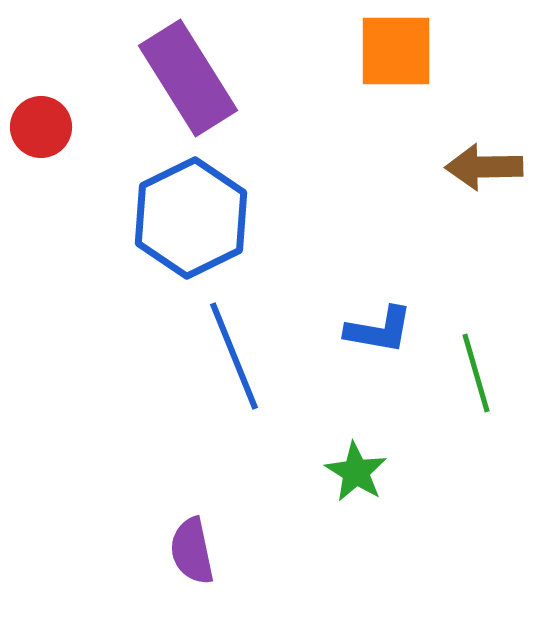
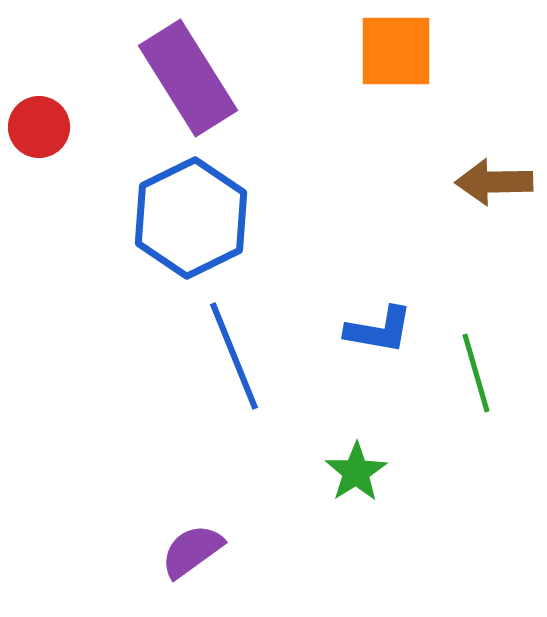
red circle: moved 2 px left
brown arrow: moved 10 px right, 15 px down
green star: rotated 8 degrees clockwise
purple semicircle: rotated 66 degrees clockwise
